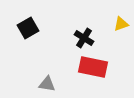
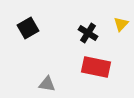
yellow triangle: rotated 28 degrees counterclockwise
black cross: moved 4 px right, 5 px up
red rectangle: moved 3 px right
